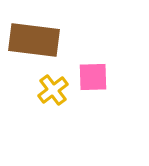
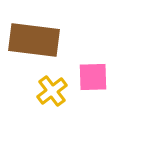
yellow cross: moved 1 px left, 1 px down
